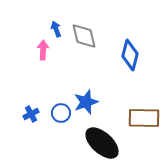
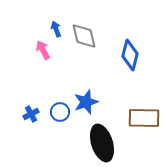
pink arrow: rotated 30 degrees counterclockwise
blue circle: moved 1 px left, 1 px up
black ellipse: rotated 30 degrees clockwise
